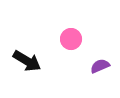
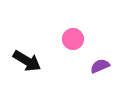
pink circle: moved 2 px right
